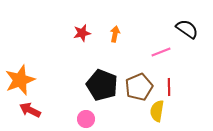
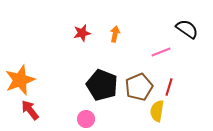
red line: rotated 18 degrees clockwise
red arrow: rotated 25 degrees clockwise
